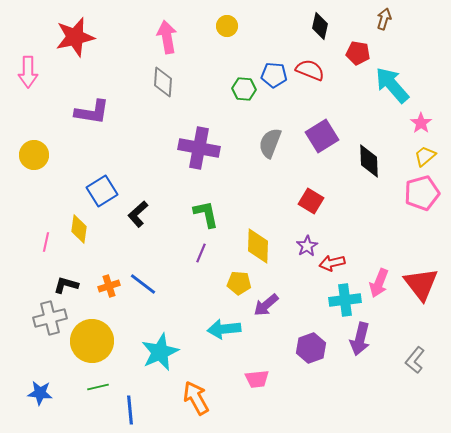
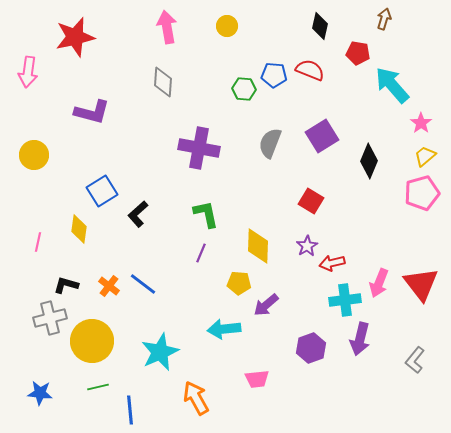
pink arrow at (167, 37): moved 10 px up
pink arrow at (28, 72): rotated 8 degrees clockwise
purple L-shape at (92, 112): rotated 6 degrees clockwise
black diamond at (369, 161): rotated 24 degrees clockwise
pink line at (46, 242): moved 8 px left
orange cross at (109, 286): rotated 35 degrees counterclockwise
